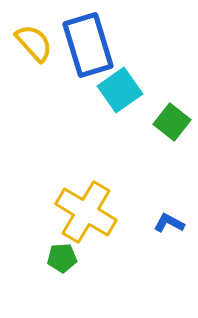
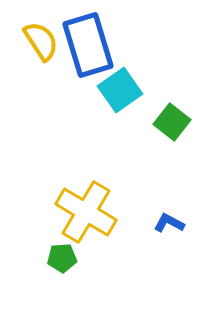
yellow semicircle: moved 7 px right, 2 px up; rotated 9 degrees clockwise
